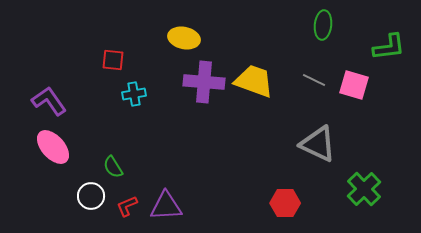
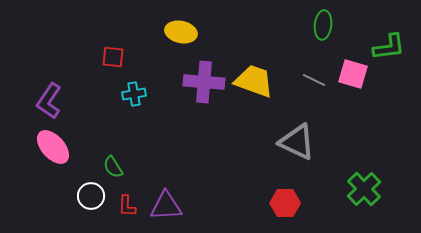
yellow ellipse: moved 3 px left, 6 px up
red square: moved 3 px up
pink square: moved 1 px left, 11 px up
purple L-shape: rotated 111 degrees counterclockwise
gray triangle: moved 21 px left, 2 px up
red L-shape: rotated 65 degrees counterclockwise
